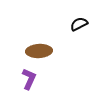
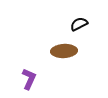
brown ellipse: moved 25 px right
